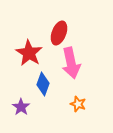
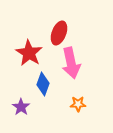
orange star: rotated 21 degrees counterclockwise
